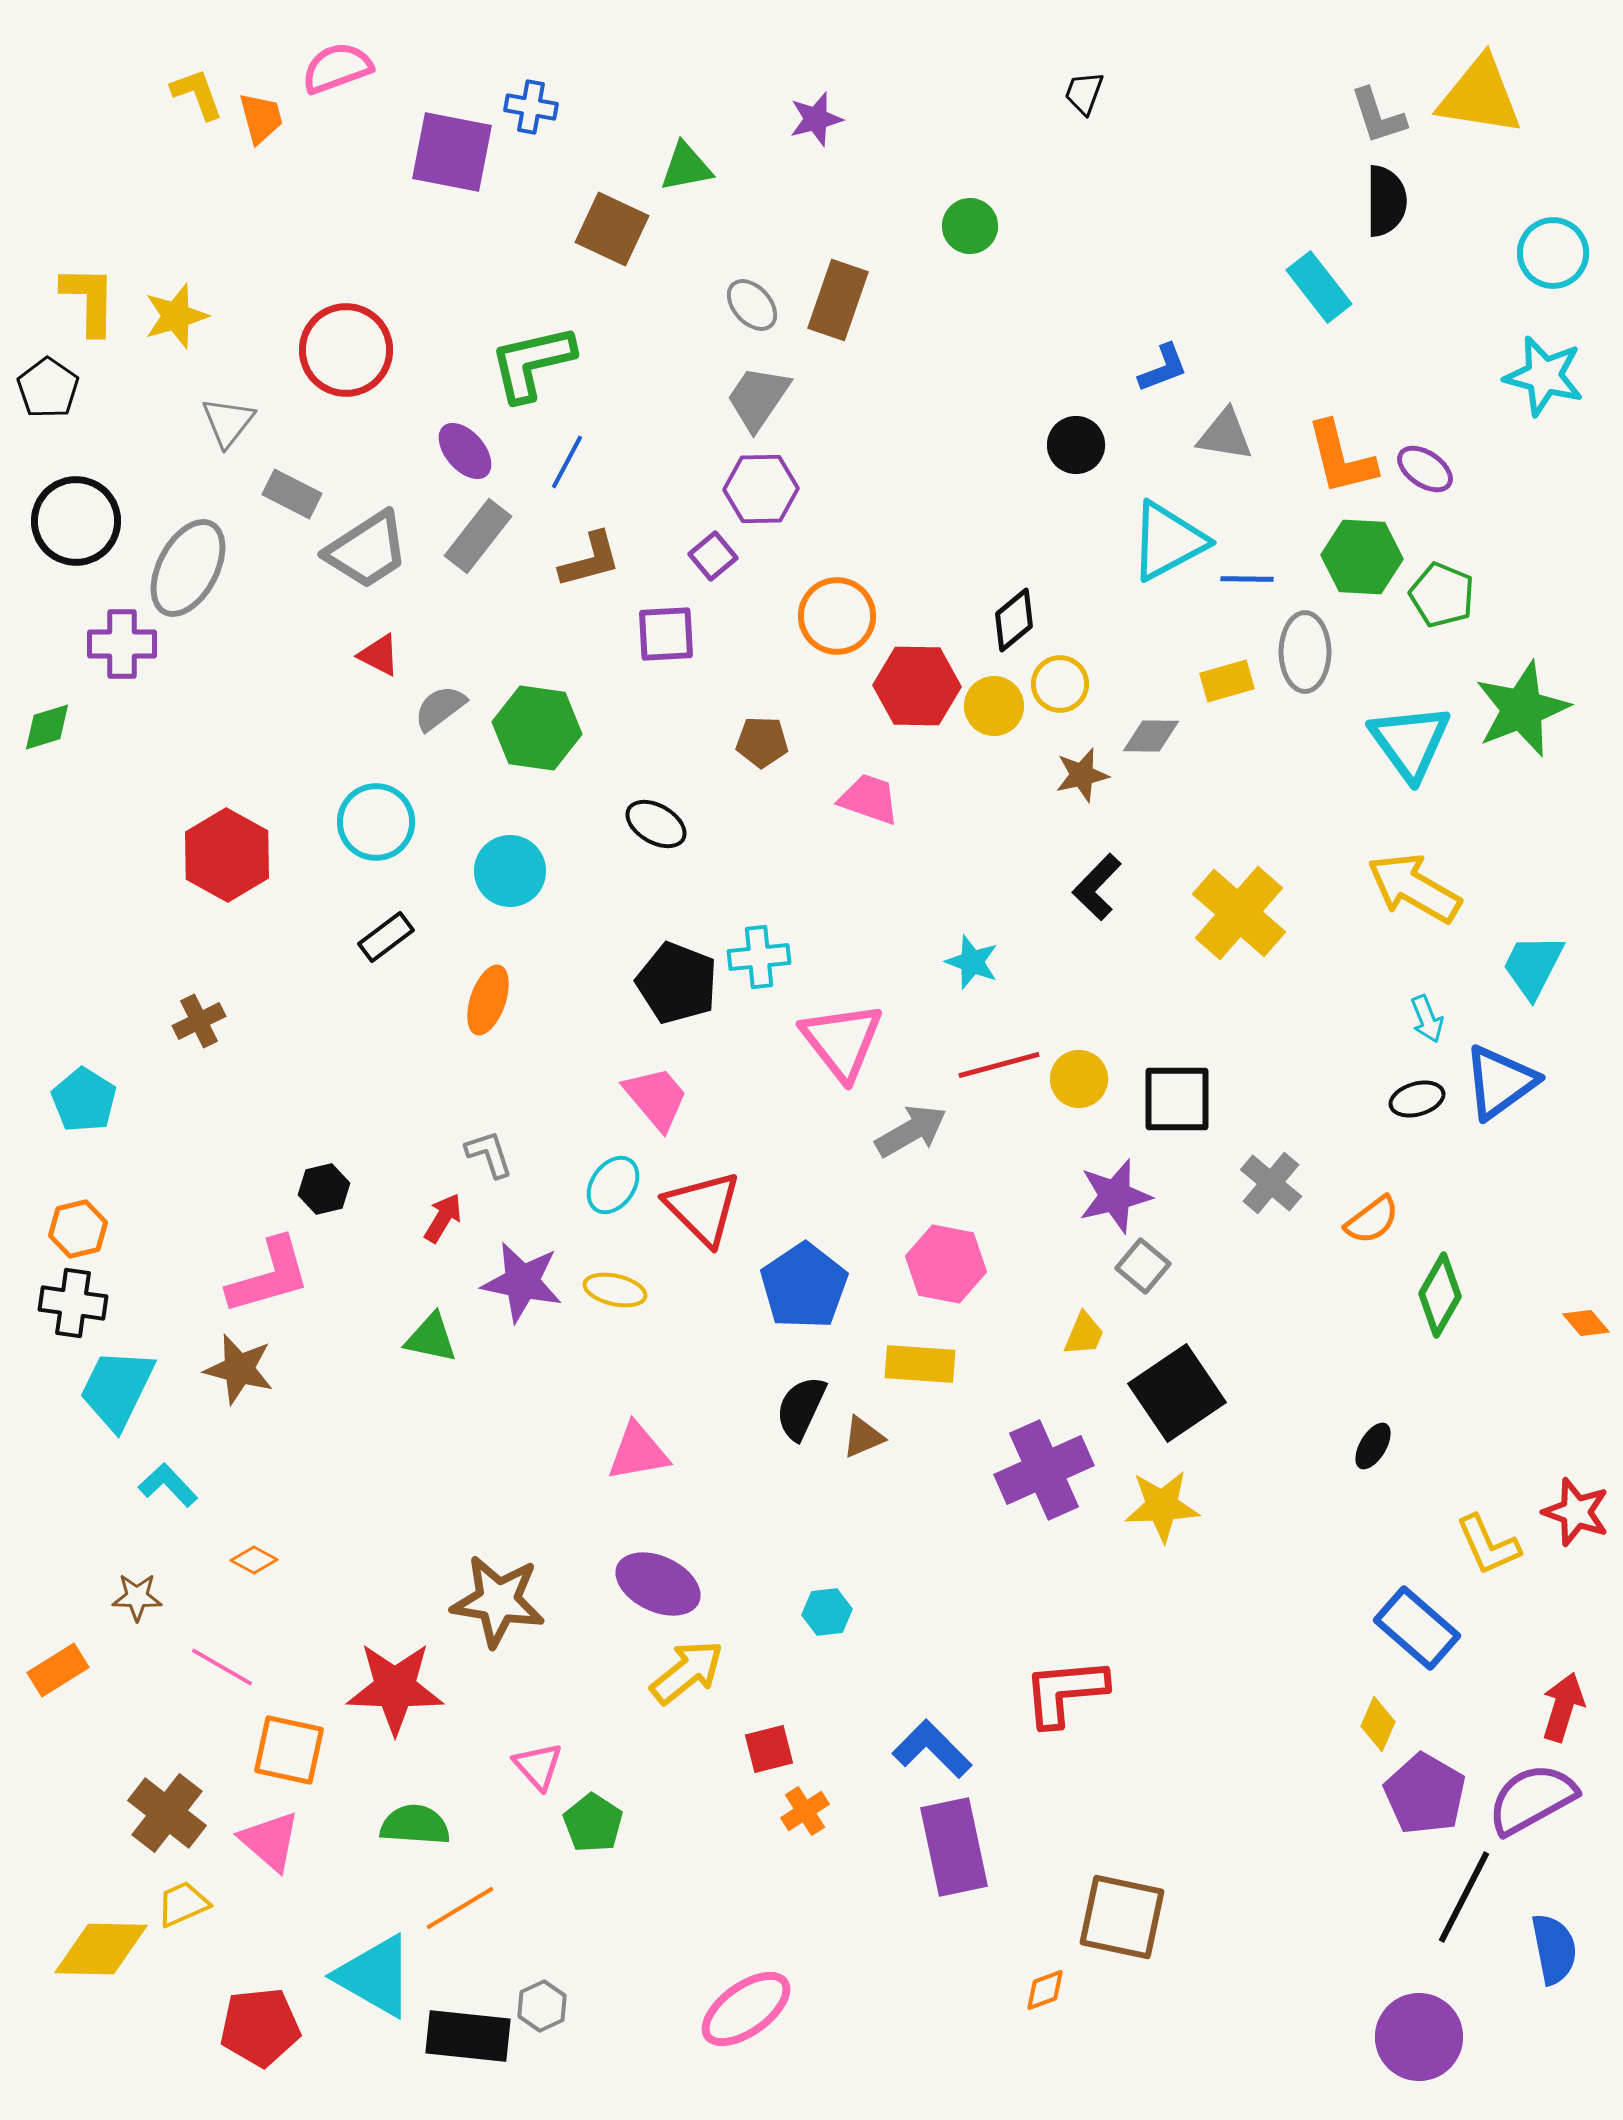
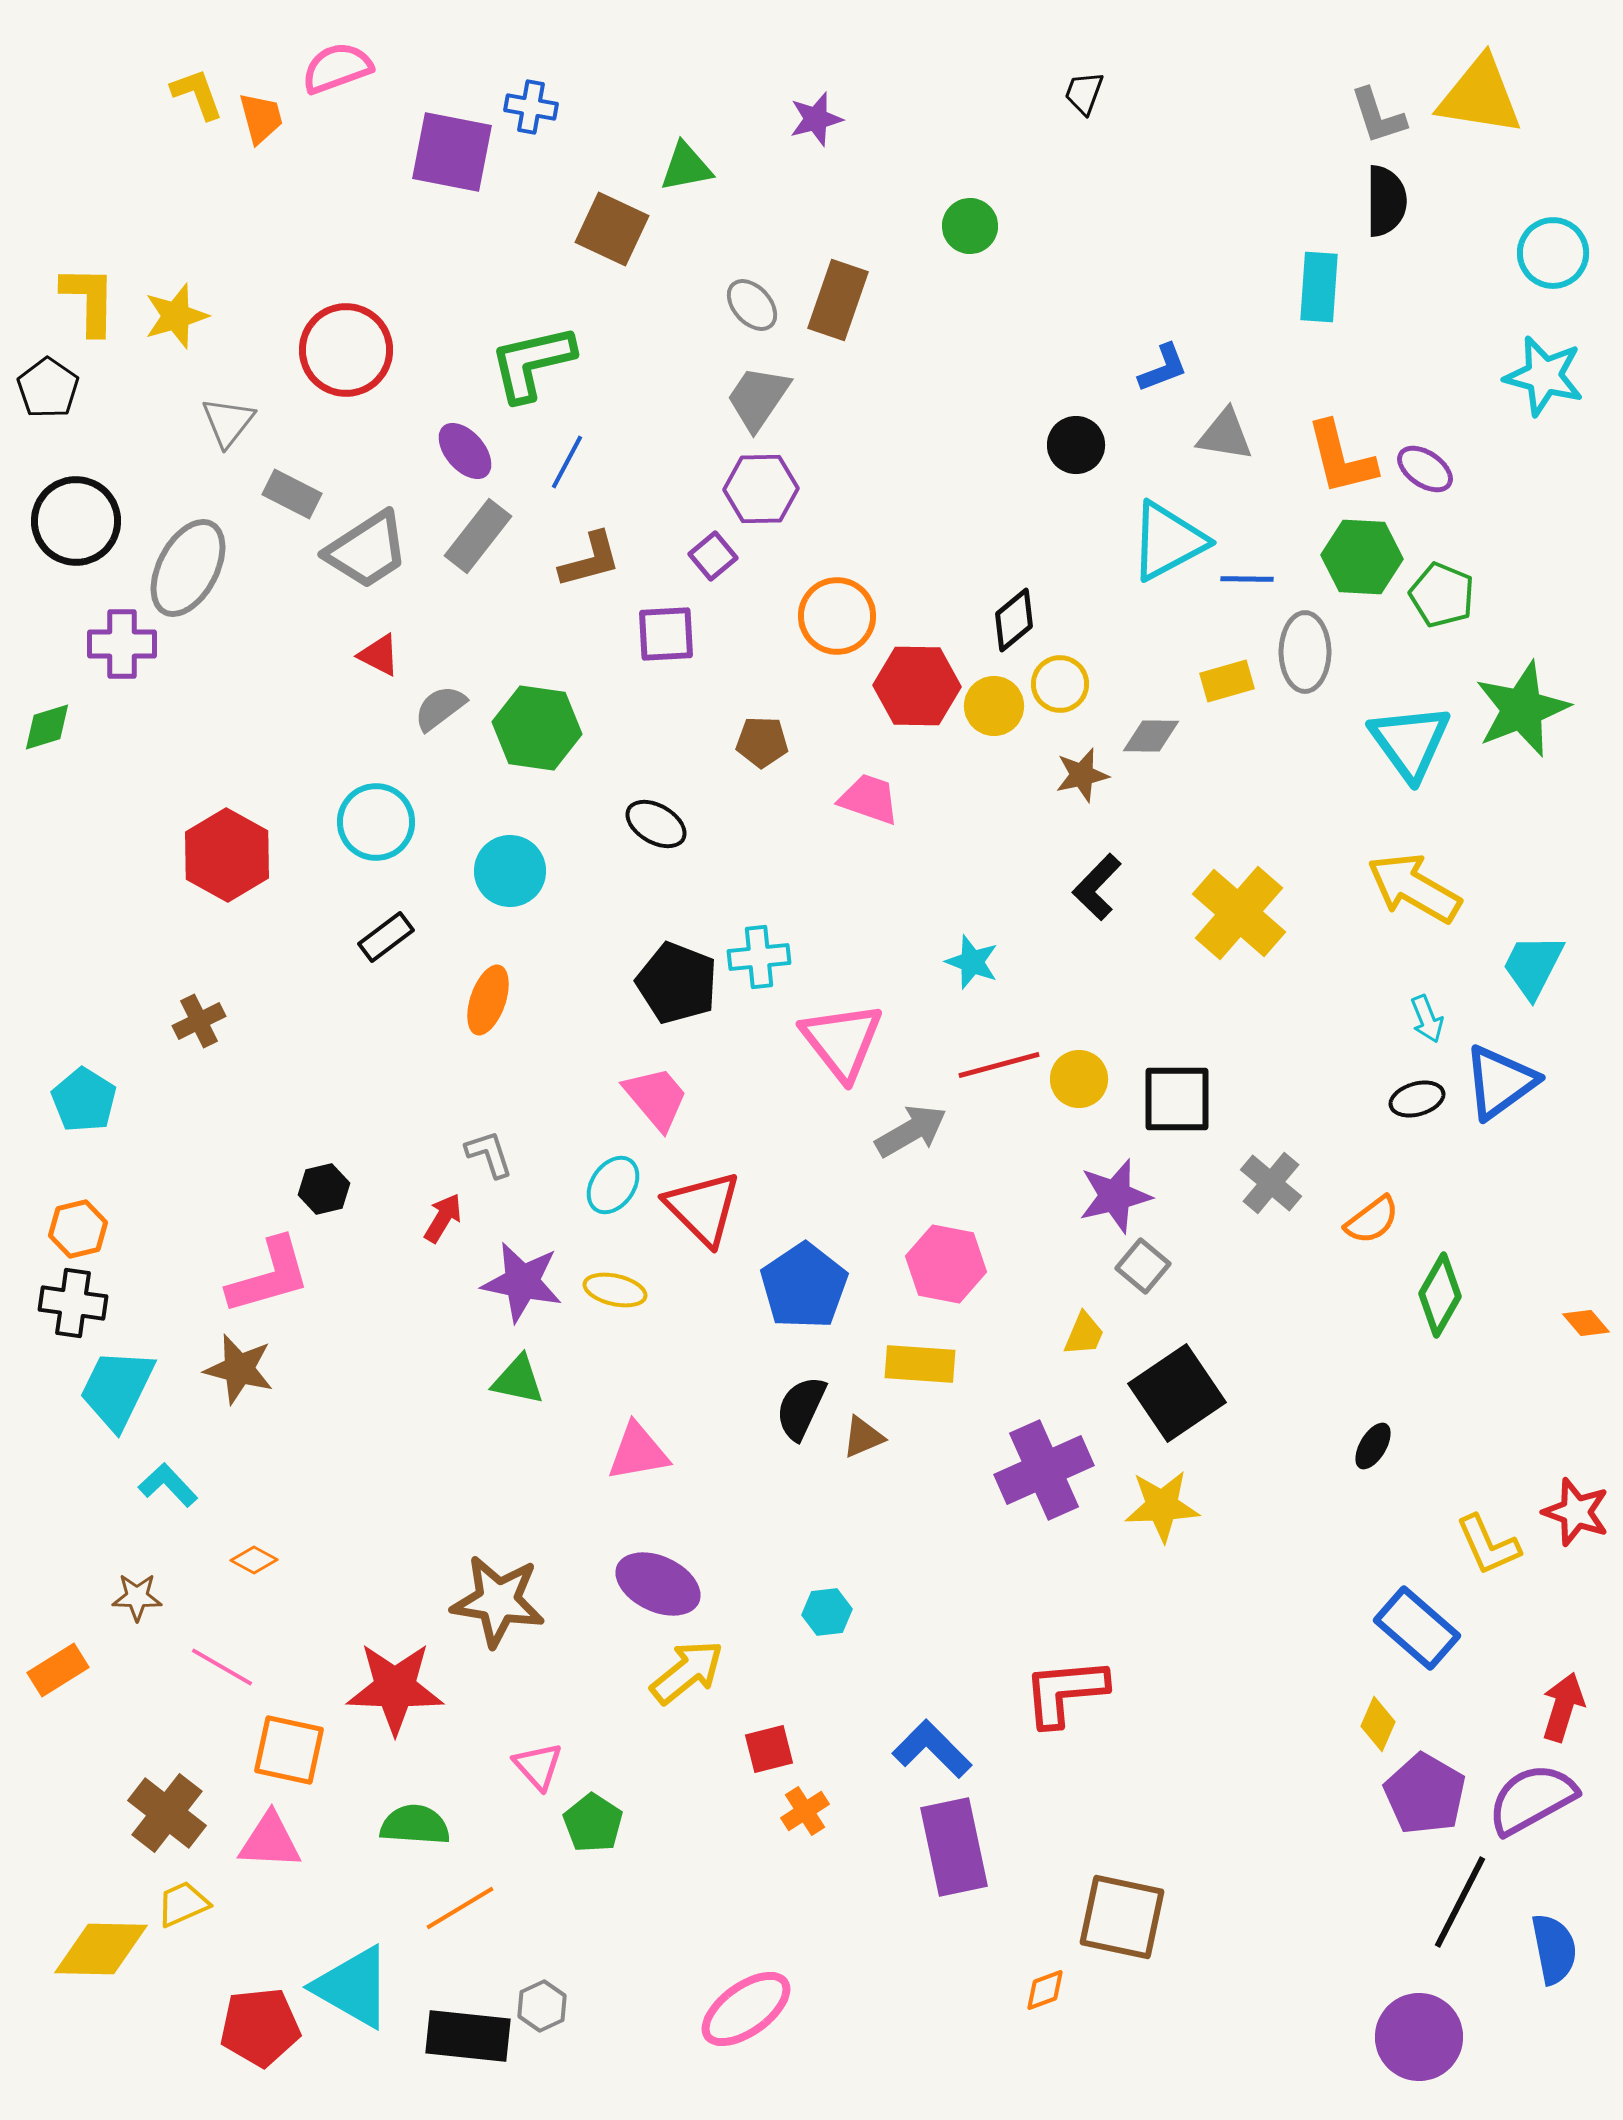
cyan rectangle at (1319, 287): rotated 42 degrees clockwise
green triangle at (431, 1338): moved 87 px right, 42 px down
pink triangle at (270, 1841): rotated 38 degrees counterclockwise
black line at (1464, 1897): moved 4 px left, 5 px down
cyan triangle at (375, 1976): moved 22 px left, 11 px down
